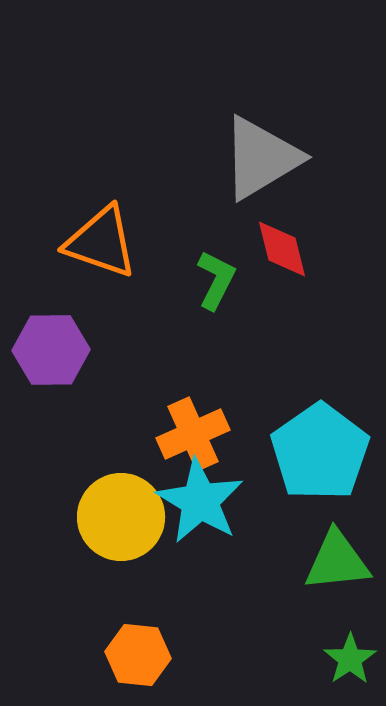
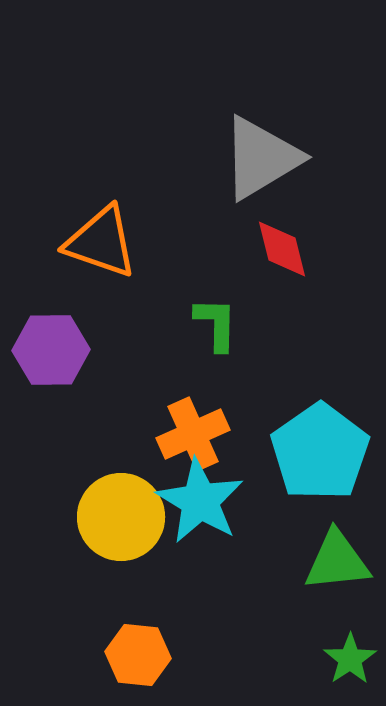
green L-shape: moved 44 px down; rotated 26 degrees counterclockwise
